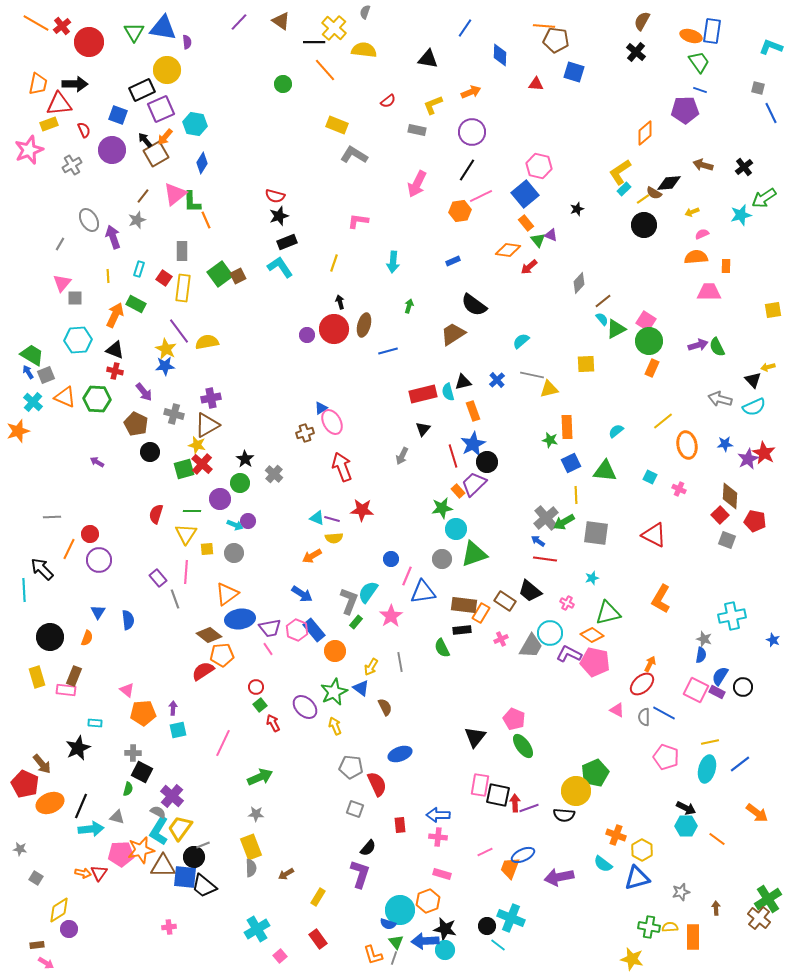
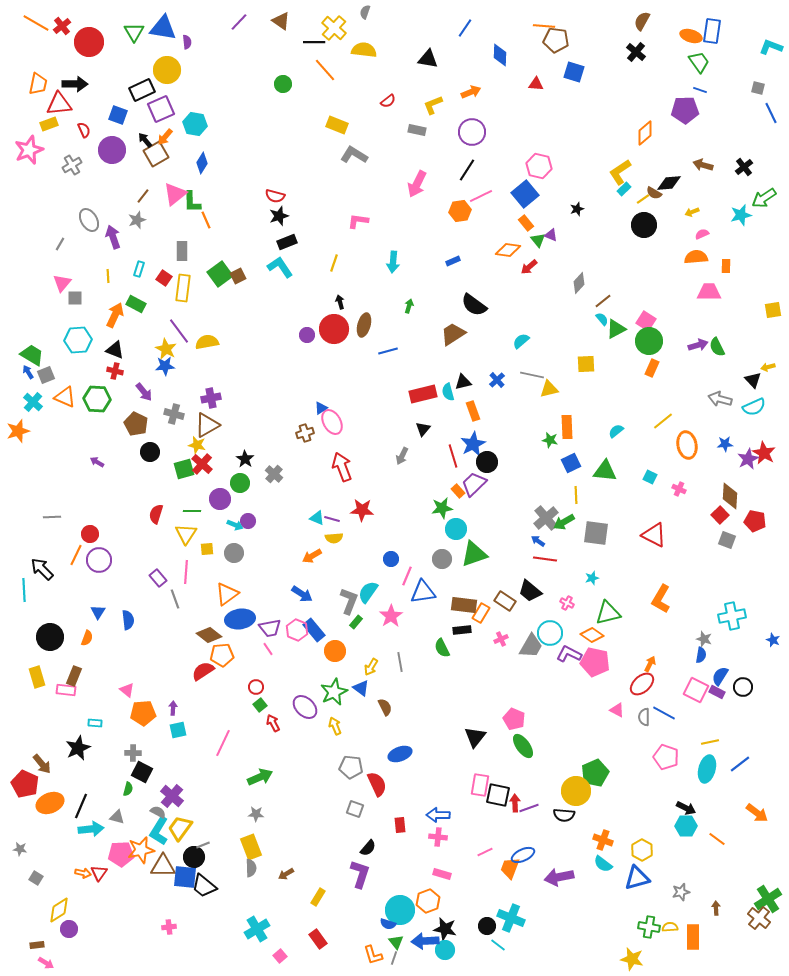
orange line at (69, 549): moved 7 px right, 6 px down
orange cross at (616, 835): moved 13 px left, 5 px down
